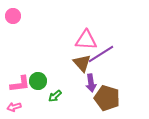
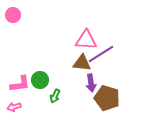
pink circle: moved 1 px up
brown triangle: rotated 42 degrees counterclockwise
green circle: moved 2 px right, 1 px up
green arrow: rotated 24 degrees counterclockwise
